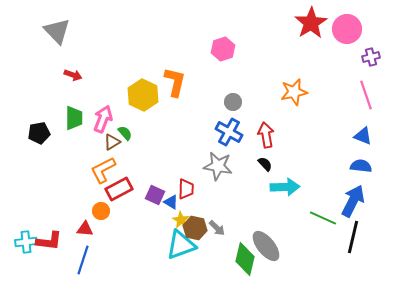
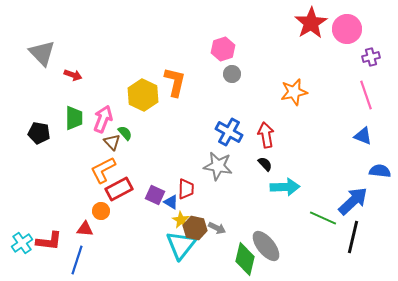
gray triangle at (57, 31): moved 15 px left, 22 px down
gray circle at (233, 102): moved 1 px left, 28 px up
black pentagon at (39, 133): rotated 20 degrees clockwise
brown triangle at (112, 142): rotated 42 degrees counterclockwise
blue semicircle at (361, 166): moved 19 px right, 5 px down
blue arrow at (353, 201): rotated 20 degrees clockwise
gray arrow at (217, 228): rotated 18 degrees counterclockwise
cyan cross at (26, 242): moved 4 px left, 1 px down; rotated 30 degrees counterclockwise
cyan triangle at (181, 245): rotated 32 degrees counterclockwise
blue line at (83, 260): moved 6 px left
